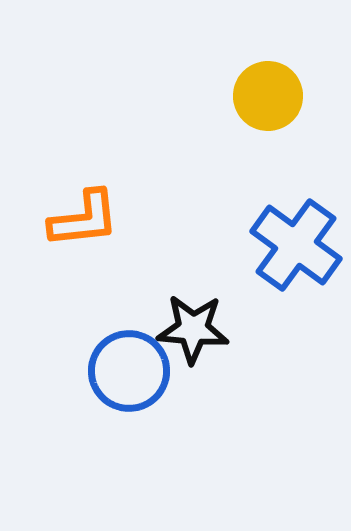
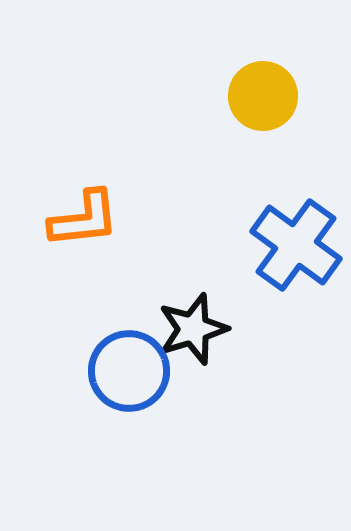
yellow circle: moved 5 px left
black star: rotated 22 degrees counterclockwise
